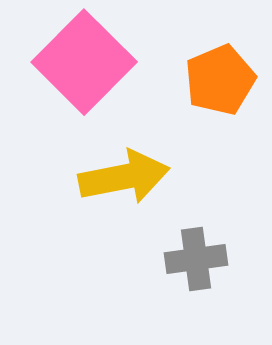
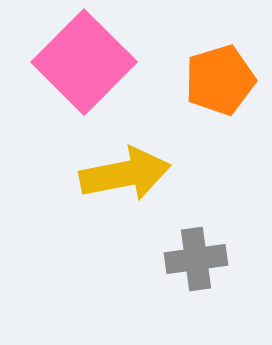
orange pentagon: rotated 6 degrees clockwise
yellow arrow: moved 1 px right, 3 px up
